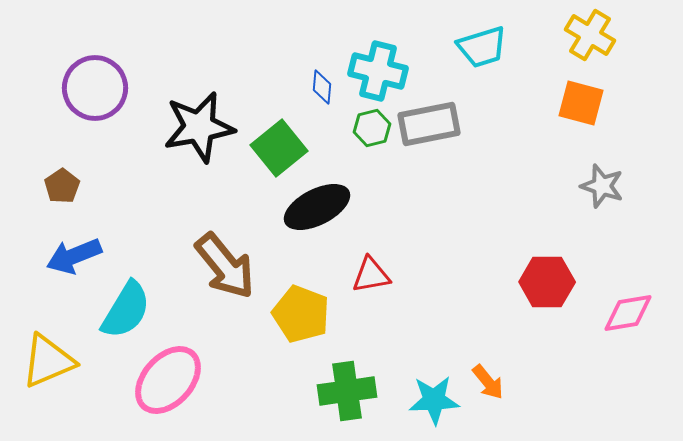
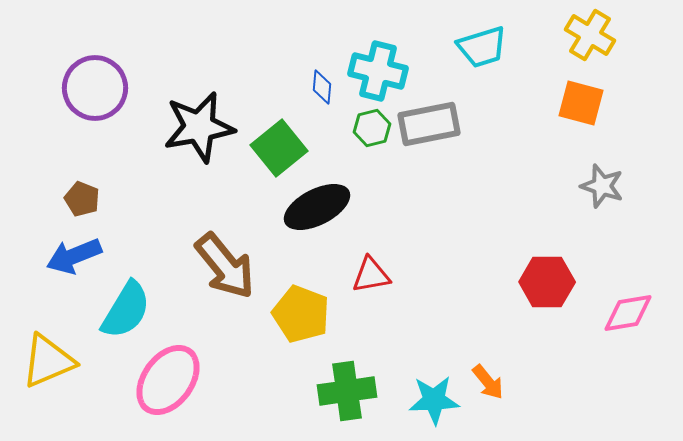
brown pentagon: moved 20 px right, 13 px down; rotated 16 degrees counterclockwise
pink ellipse: rotated 6 degrees counterclockwise
